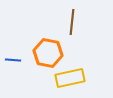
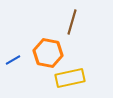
brown line: rotated 10 degrees clockwise
blue line: rotated 35 degrees counterclockwise
